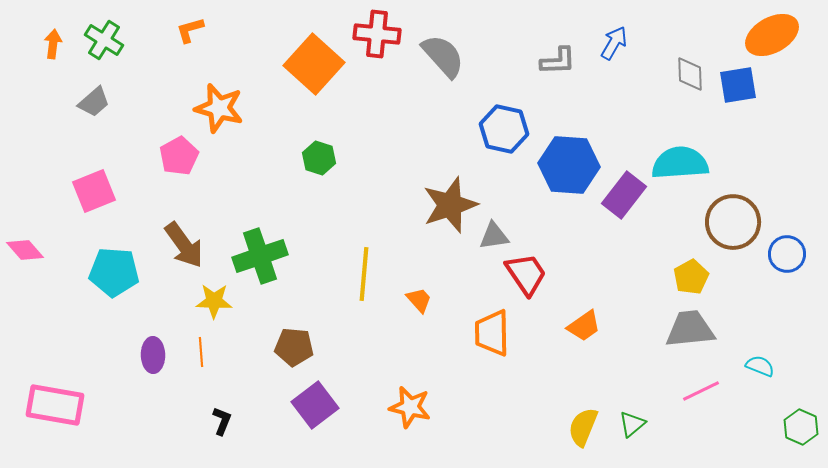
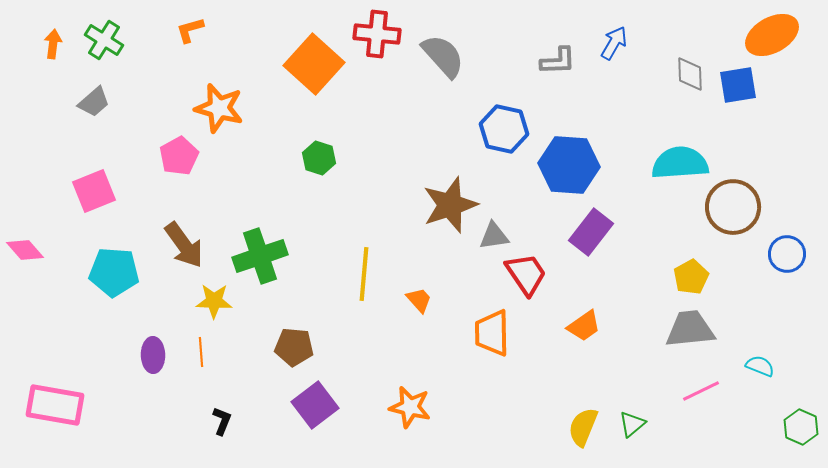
purple rectangle at (624, 195): moved 33 px left, 37 px down
brown circle at (733, 222): moved 15 px up
